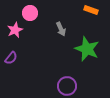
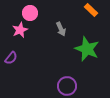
orange rectangle: rotated 24 degrees clockwise
pink star: moved 5 px right
